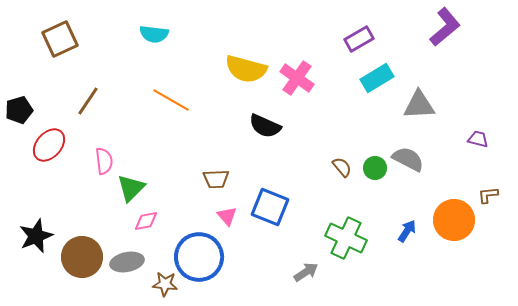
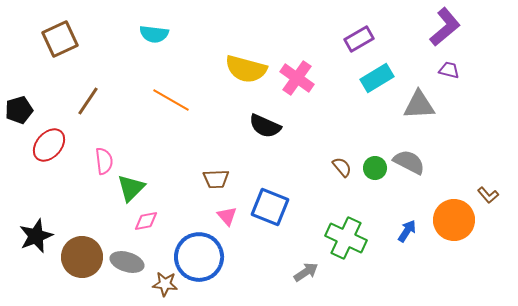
purple trapezoid: moved 29 px left, 69 px up
gray semicircle: moved 1 px right, 3 px down
brown L-shape: rotated 125 degrees counterclockwise
gray ellipse: rotated 28 degrees clockwise
